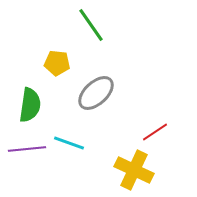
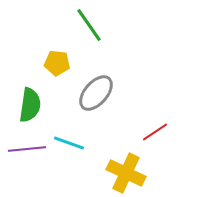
green line: moved 2 px left
gray ellipse: rotated 6 degrees counterclockwise
yellow cross: moved 8 px left, 3 px down
